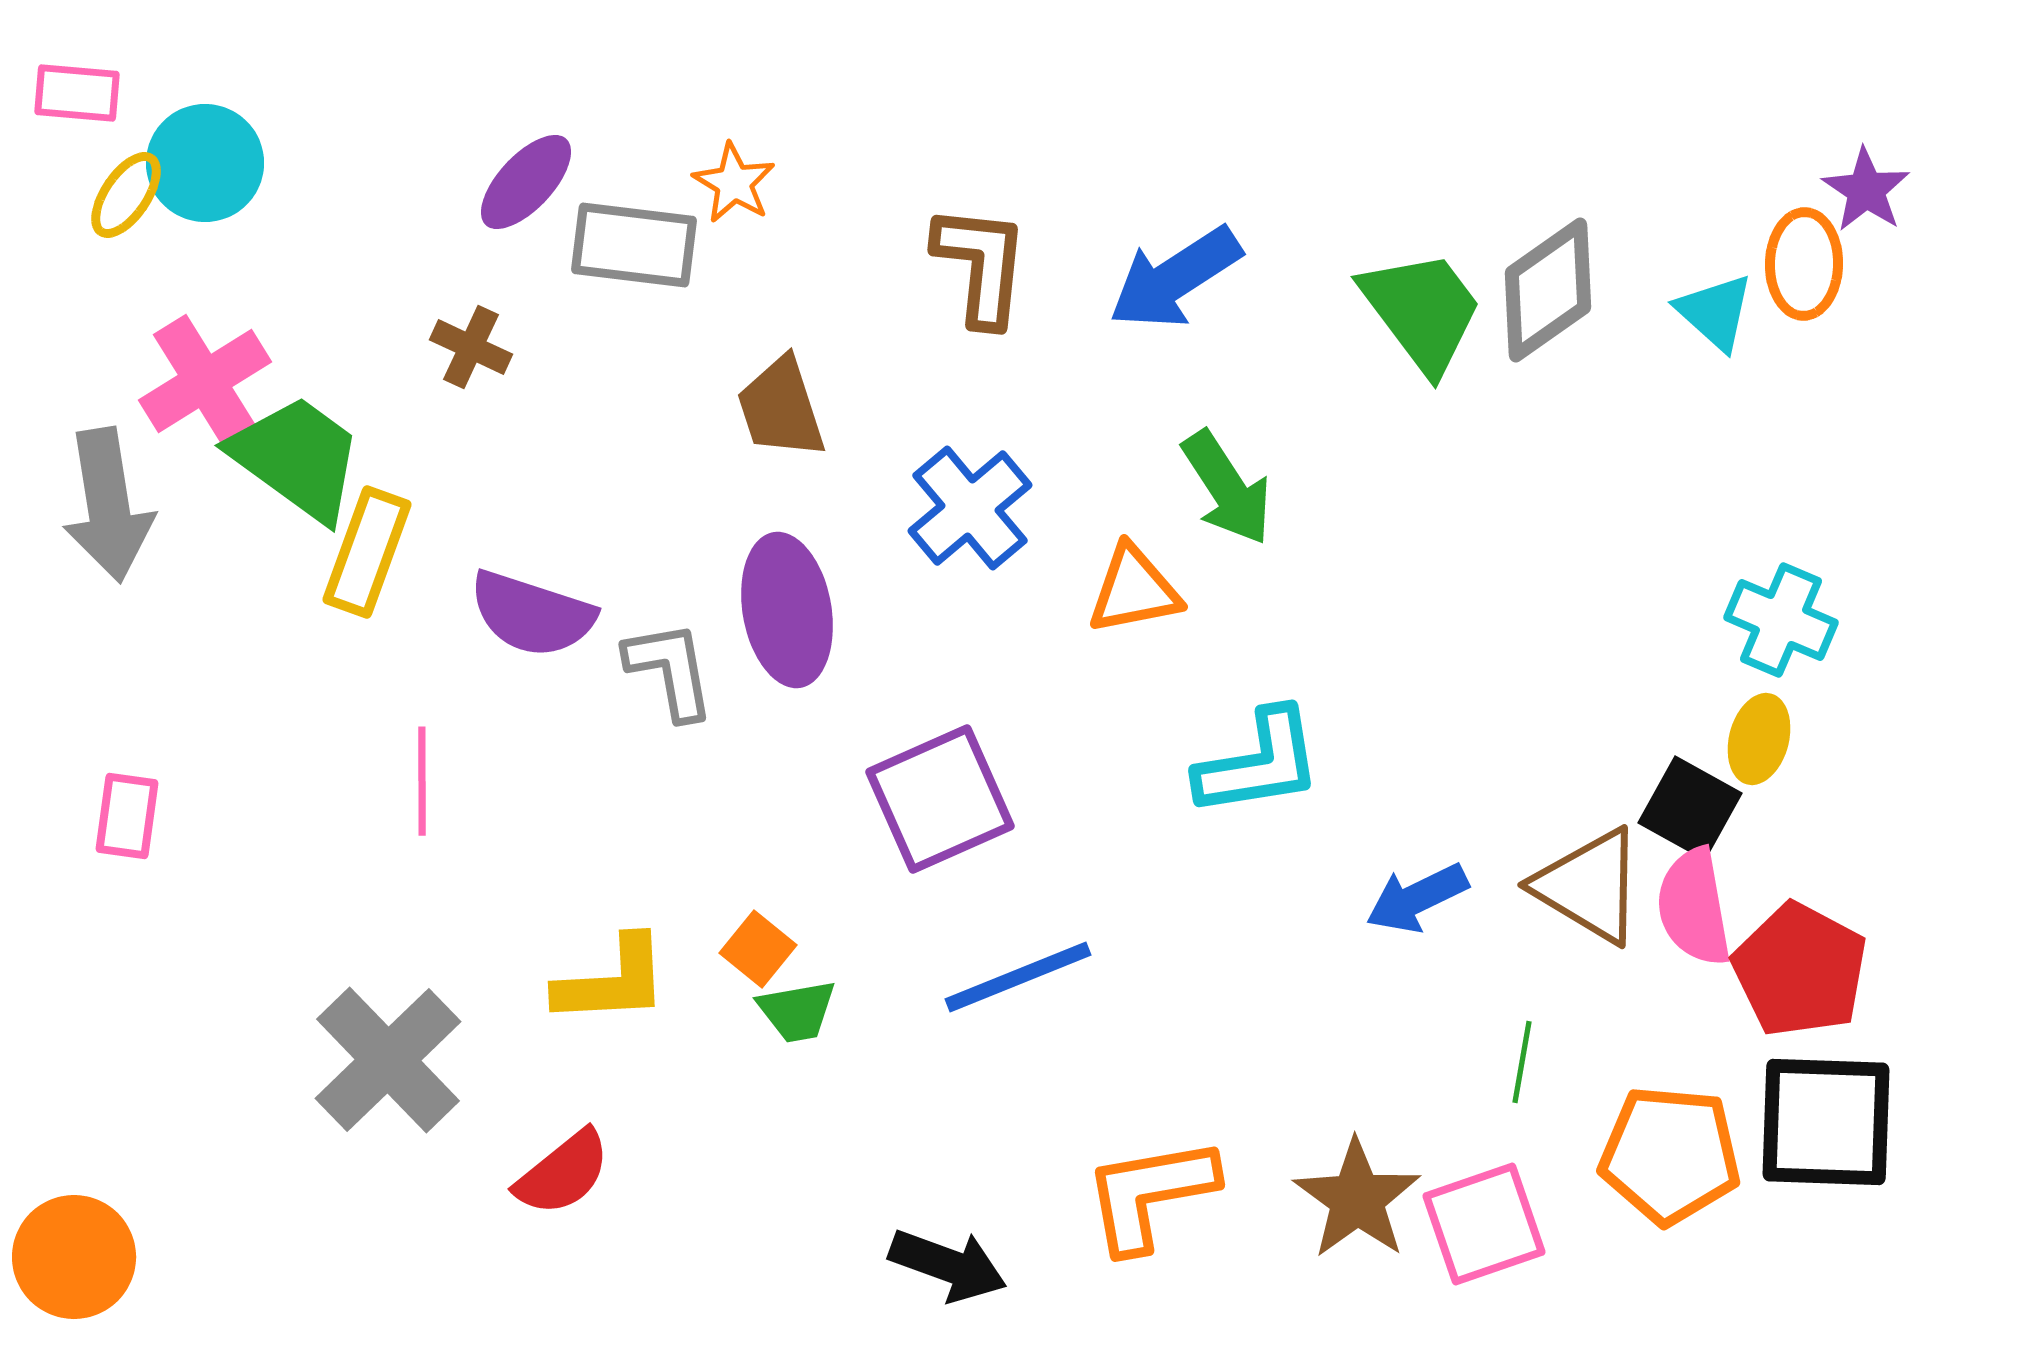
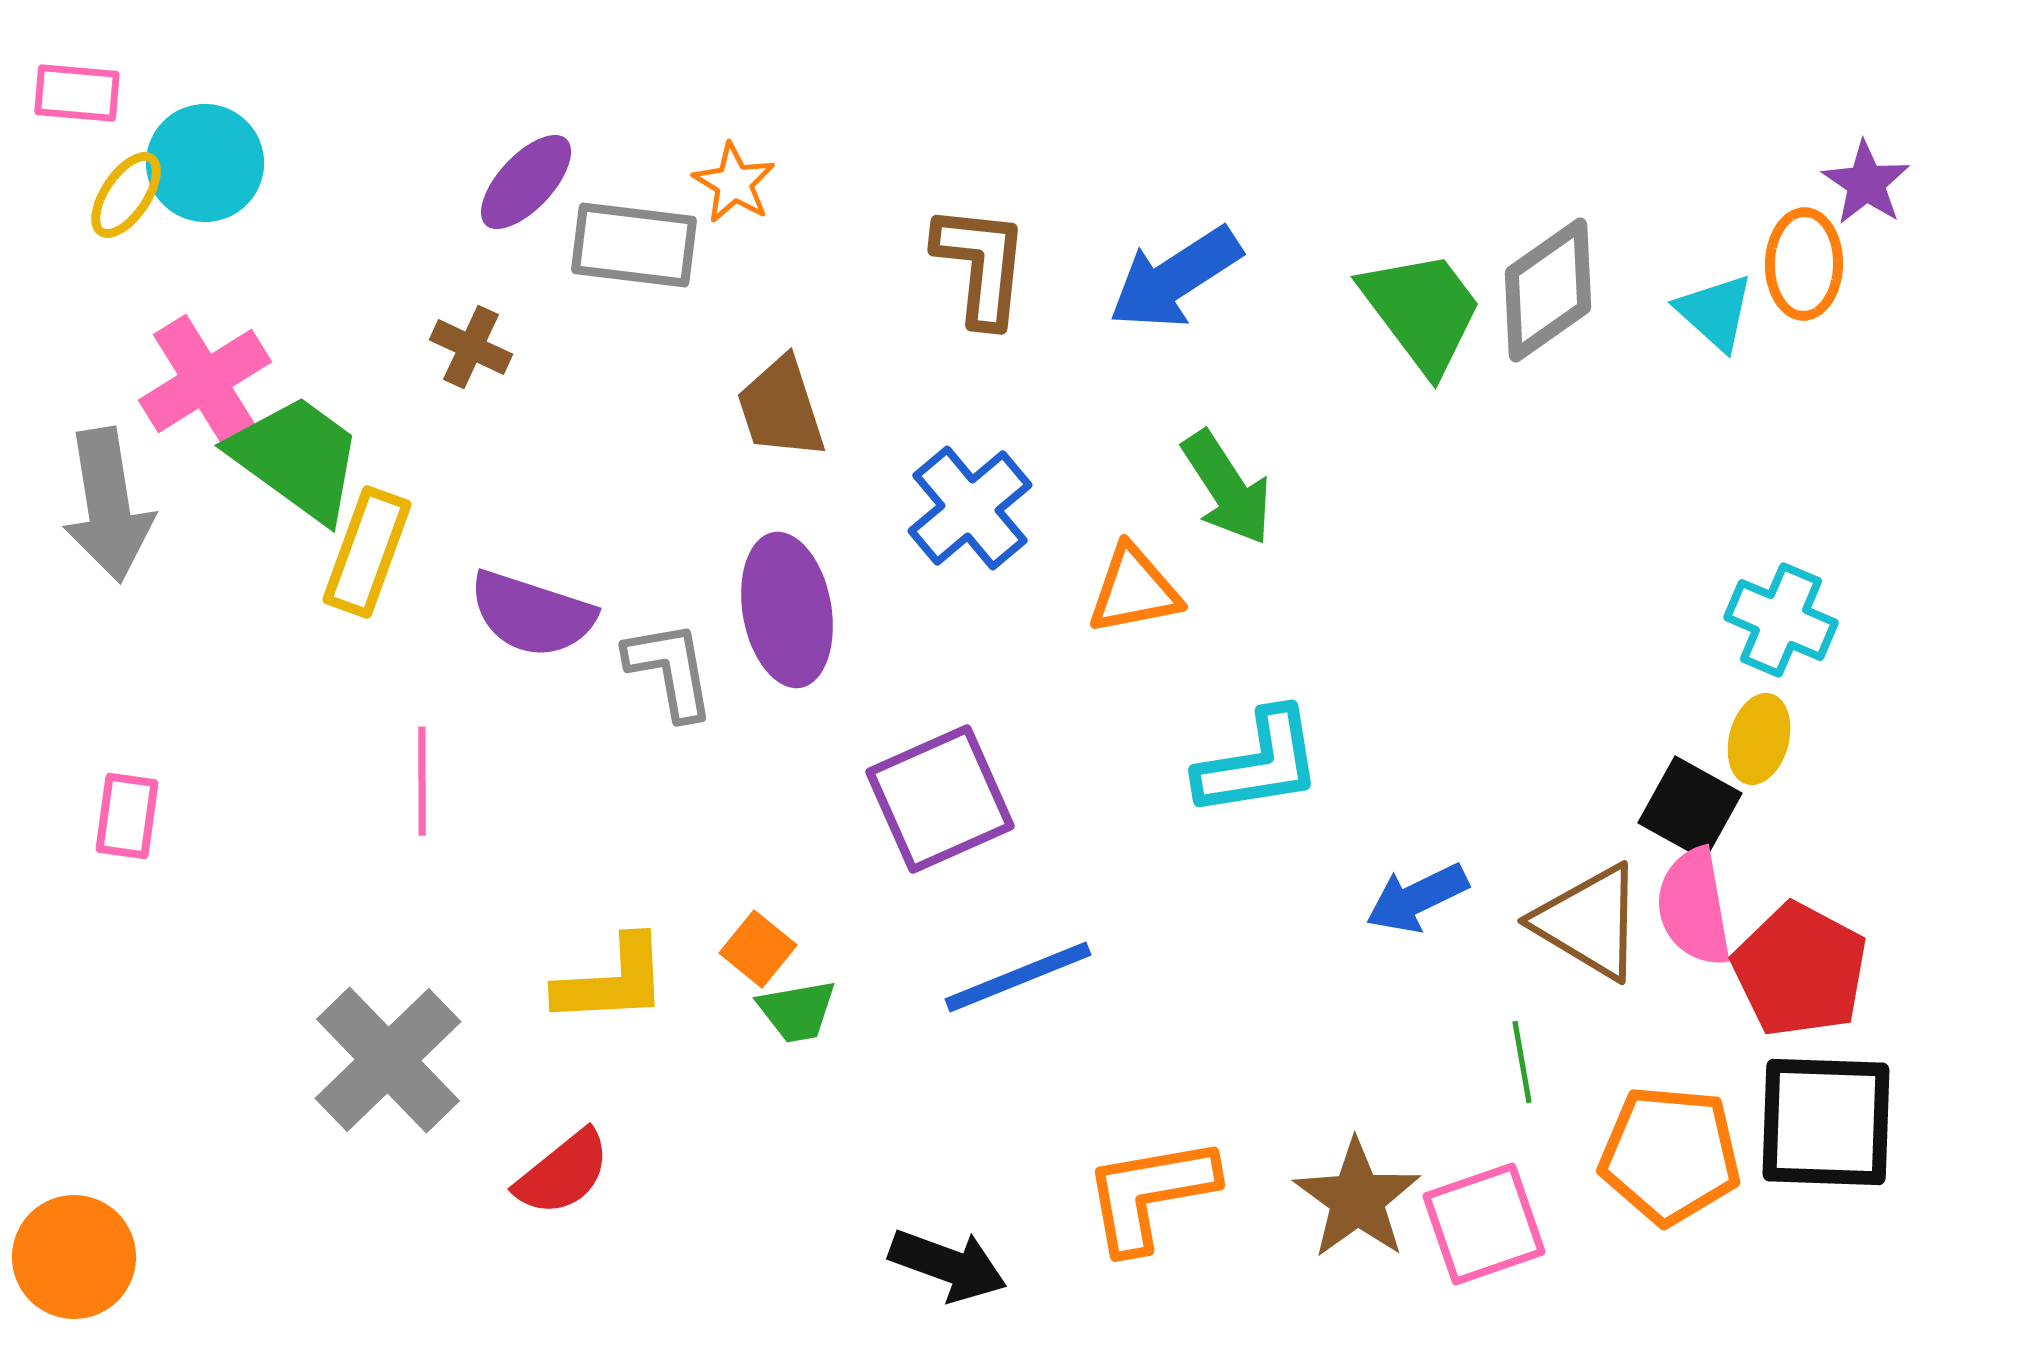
purple star at (1866, 190): moved 7 px up
brown triangle at (1589, 886): moved 36 px down
green line at (1522, 1062): rotated 20 degrees counterclockwise
